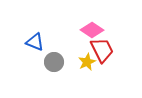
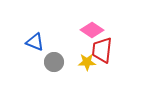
red trapezoid: rotated 148 degrees counterclockwise
yellow star: rotated 24 degrees clockwise
